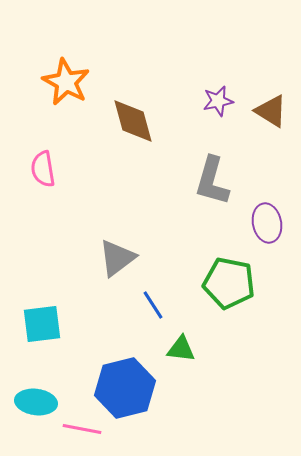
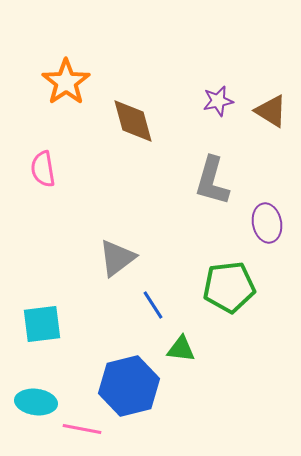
orange star: rotated 9 degrees clockwise
green pentagon: moved 4 px down; rotated 18 degrees counterclockwise
blue hexagon: moved 4 px right, 2 px up
